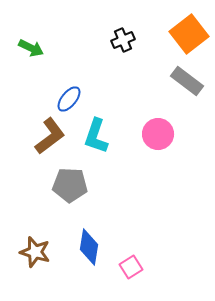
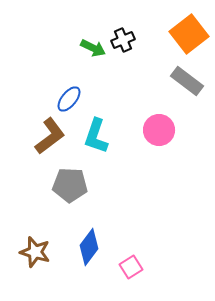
green arrow: moved 62 px right
pink circle: moved 1 px right, 4 px up
blue diamond: rotated 27 degrees clockwise
